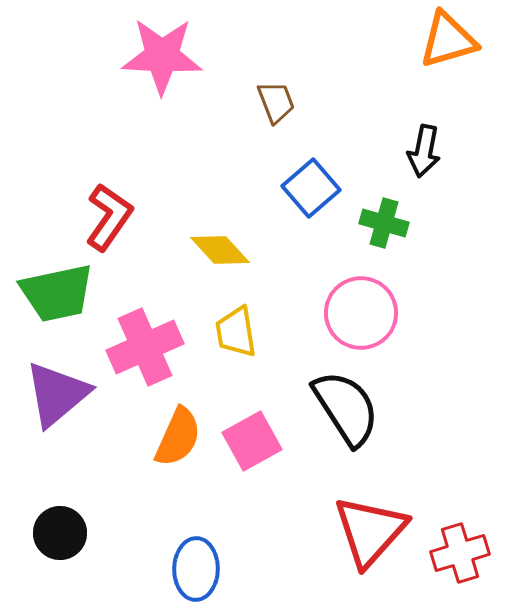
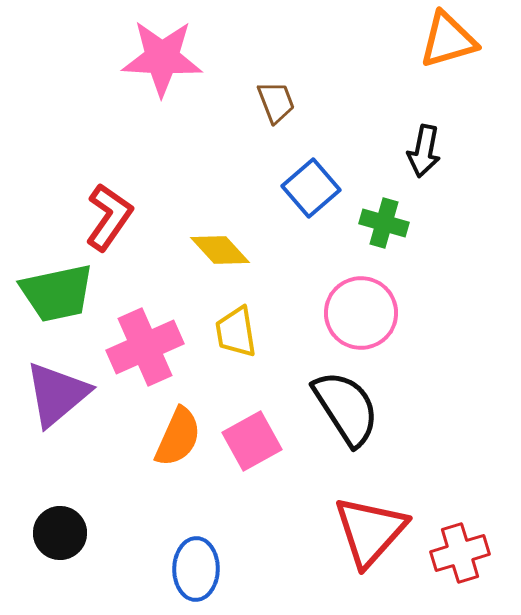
pink star: moved 2 px down
